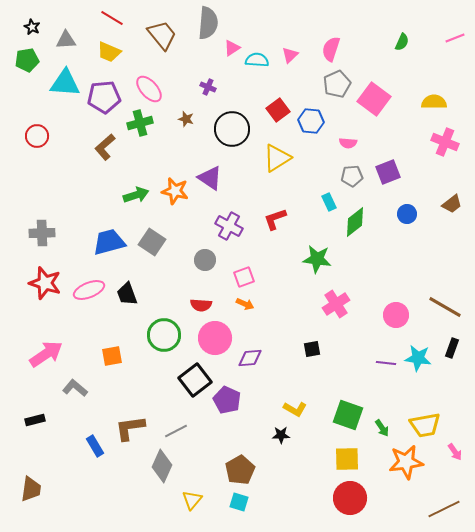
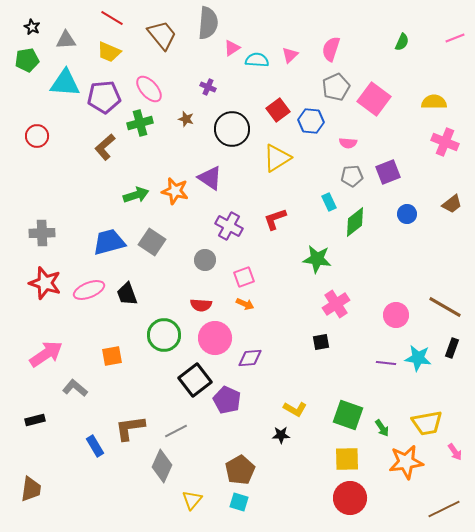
gray pentagon at (337, 84): moved 1 px left, 3 px down
black square at (312, 349): moved 9 px right, 7 px up
yellow trapezoid at (425, 425): moved 2 px right, 2 px up
